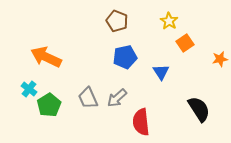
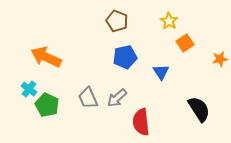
green pentagon: moved 2 px left; rotated 15 degrees counterclockwise
